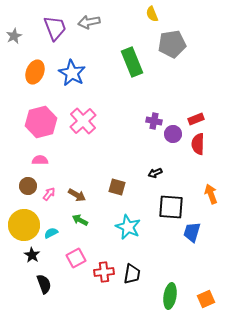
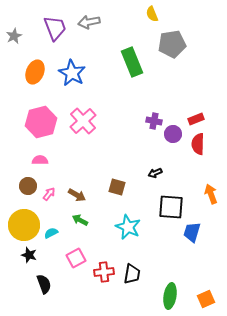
black star: moved 3 px left; rotated 14 degrees counterclockwise
